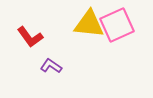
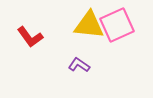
yellow triangle: moved 1 px down
purple L-shape: moved 28 px right, 1 px up
